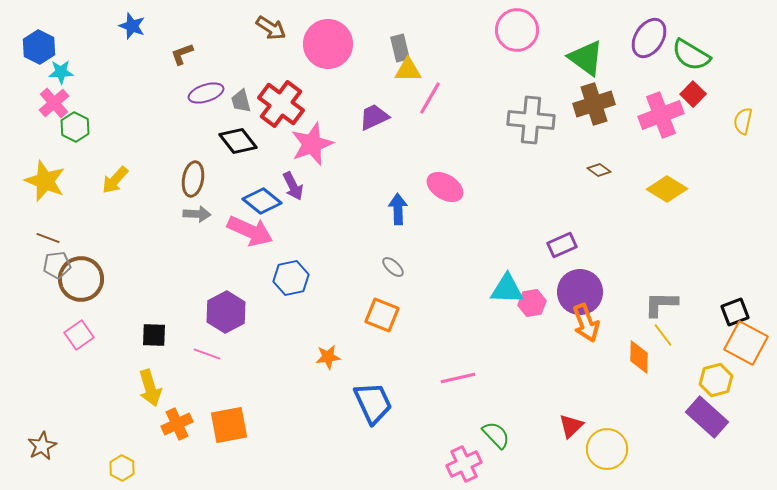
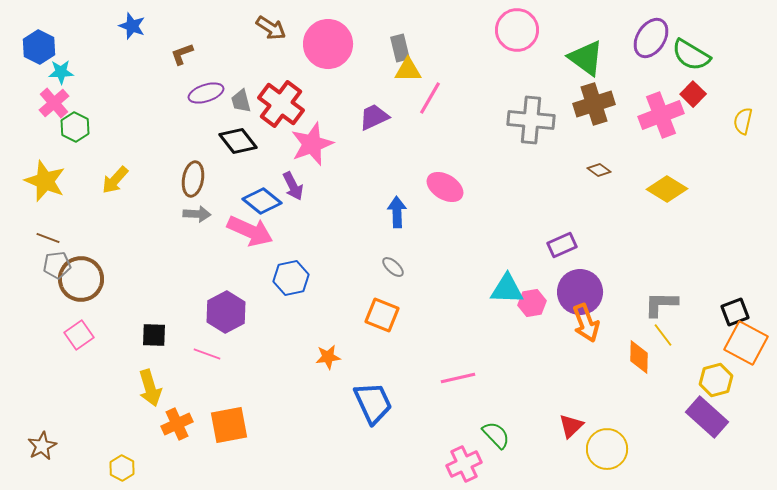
purple ellipse at (649, 38): moved 2 px right
blue arrow at (398, 209): moved 1 px left, 3 px down
